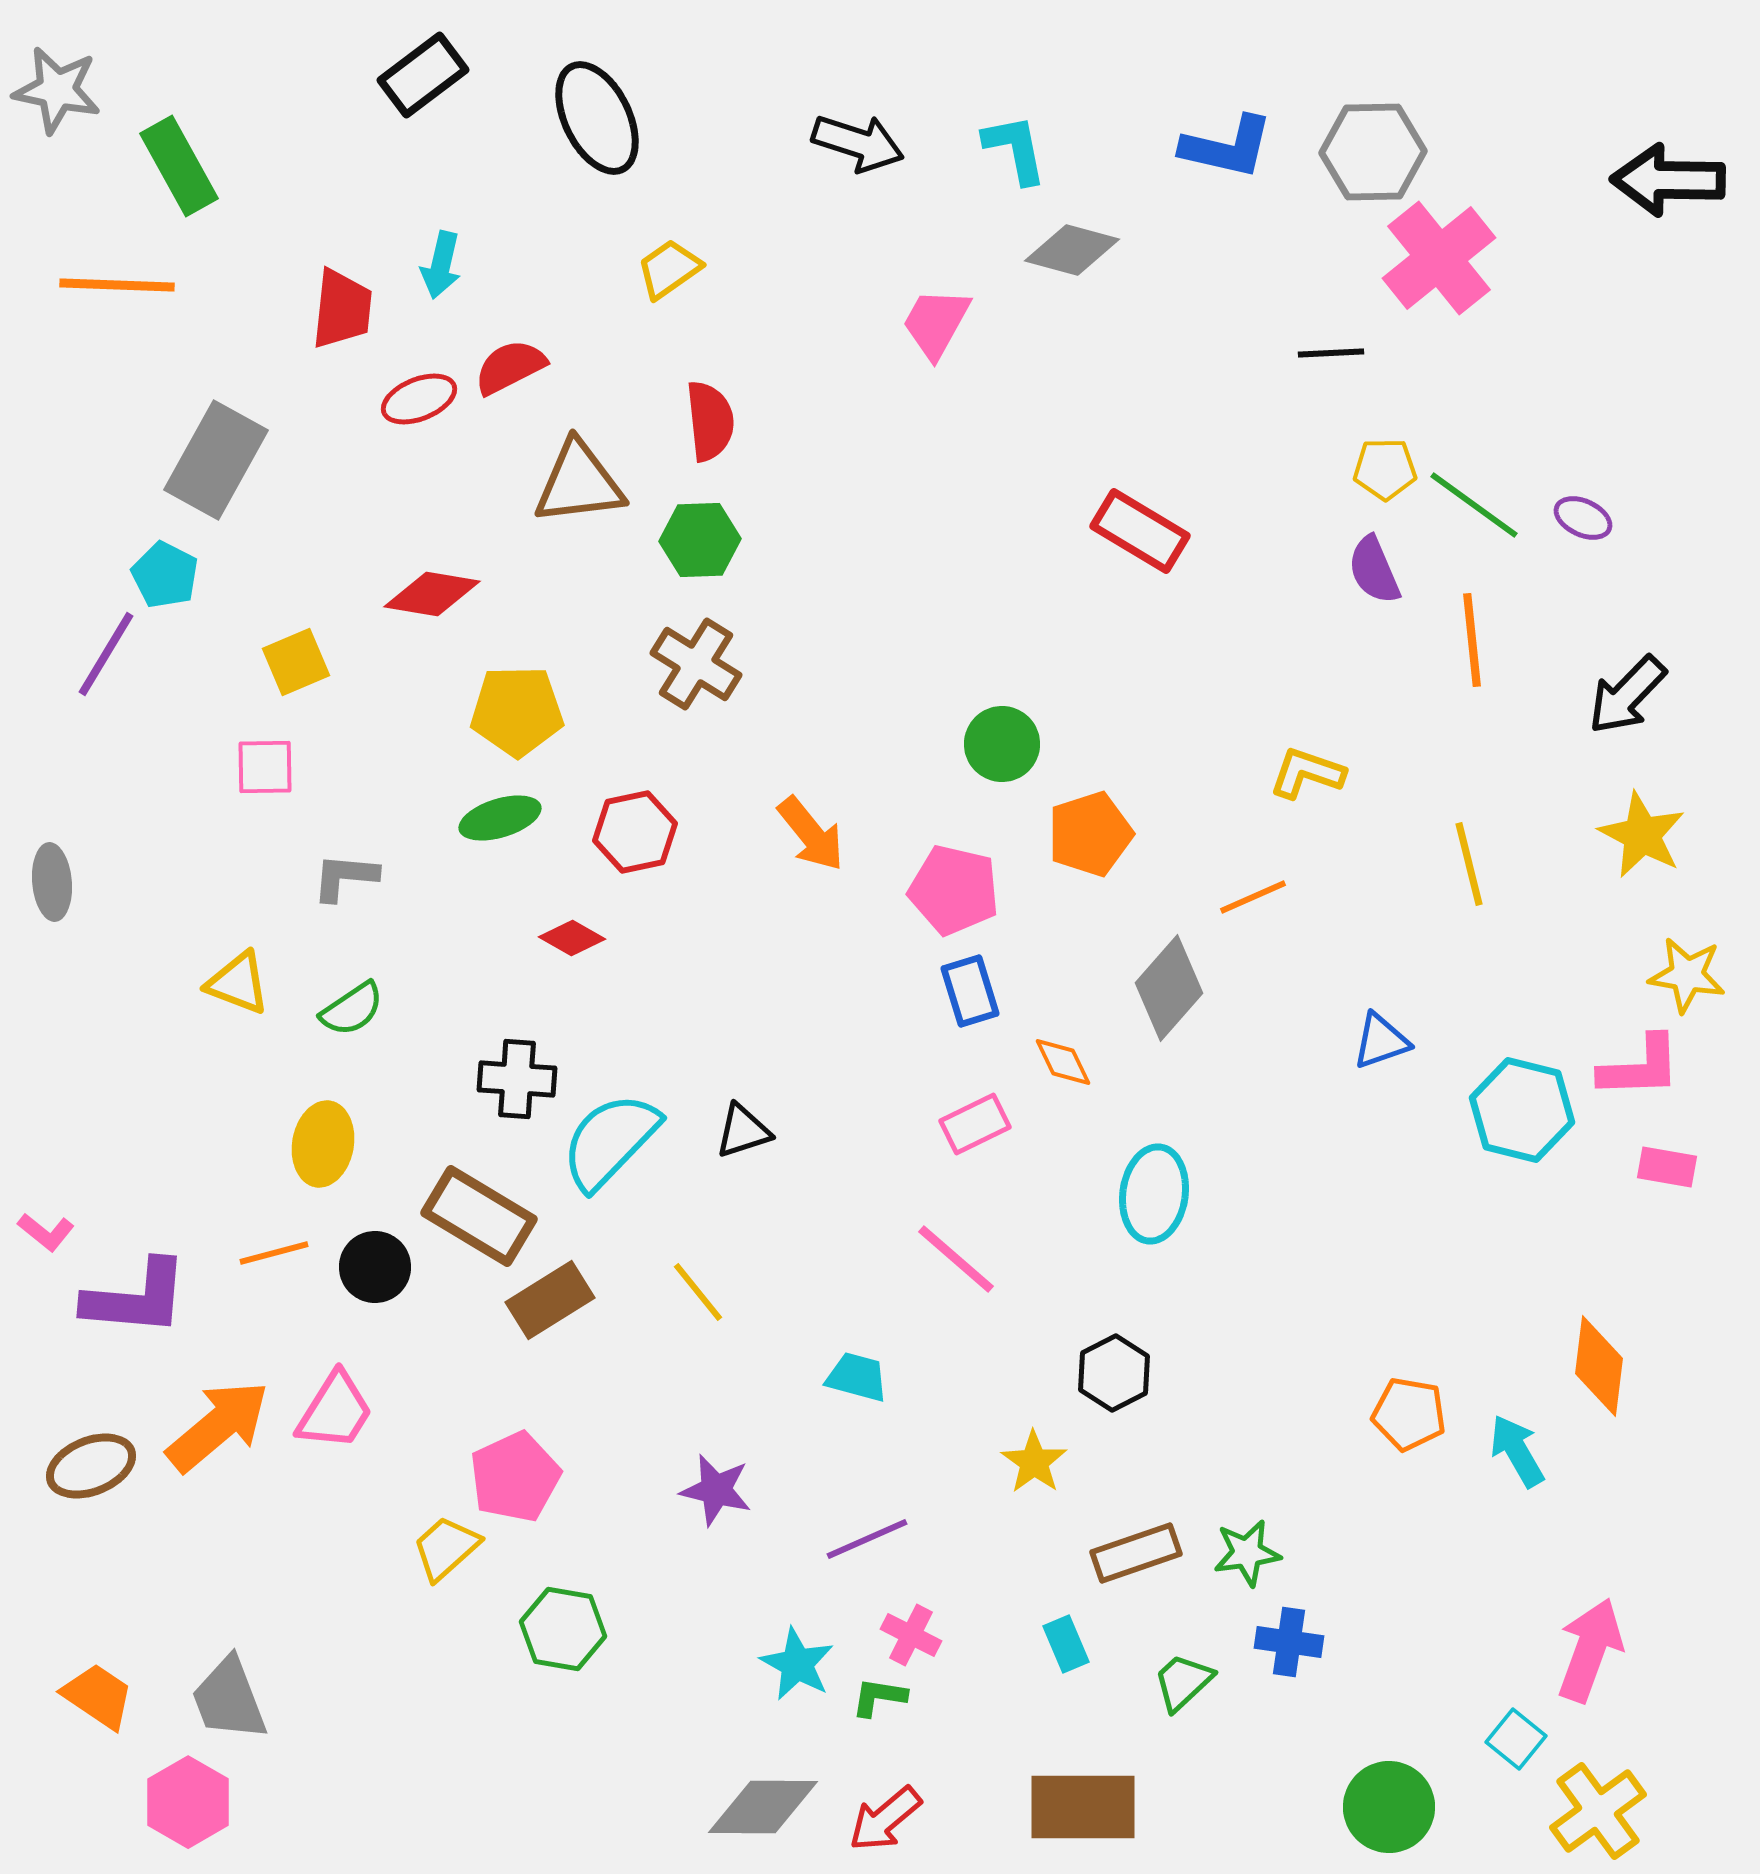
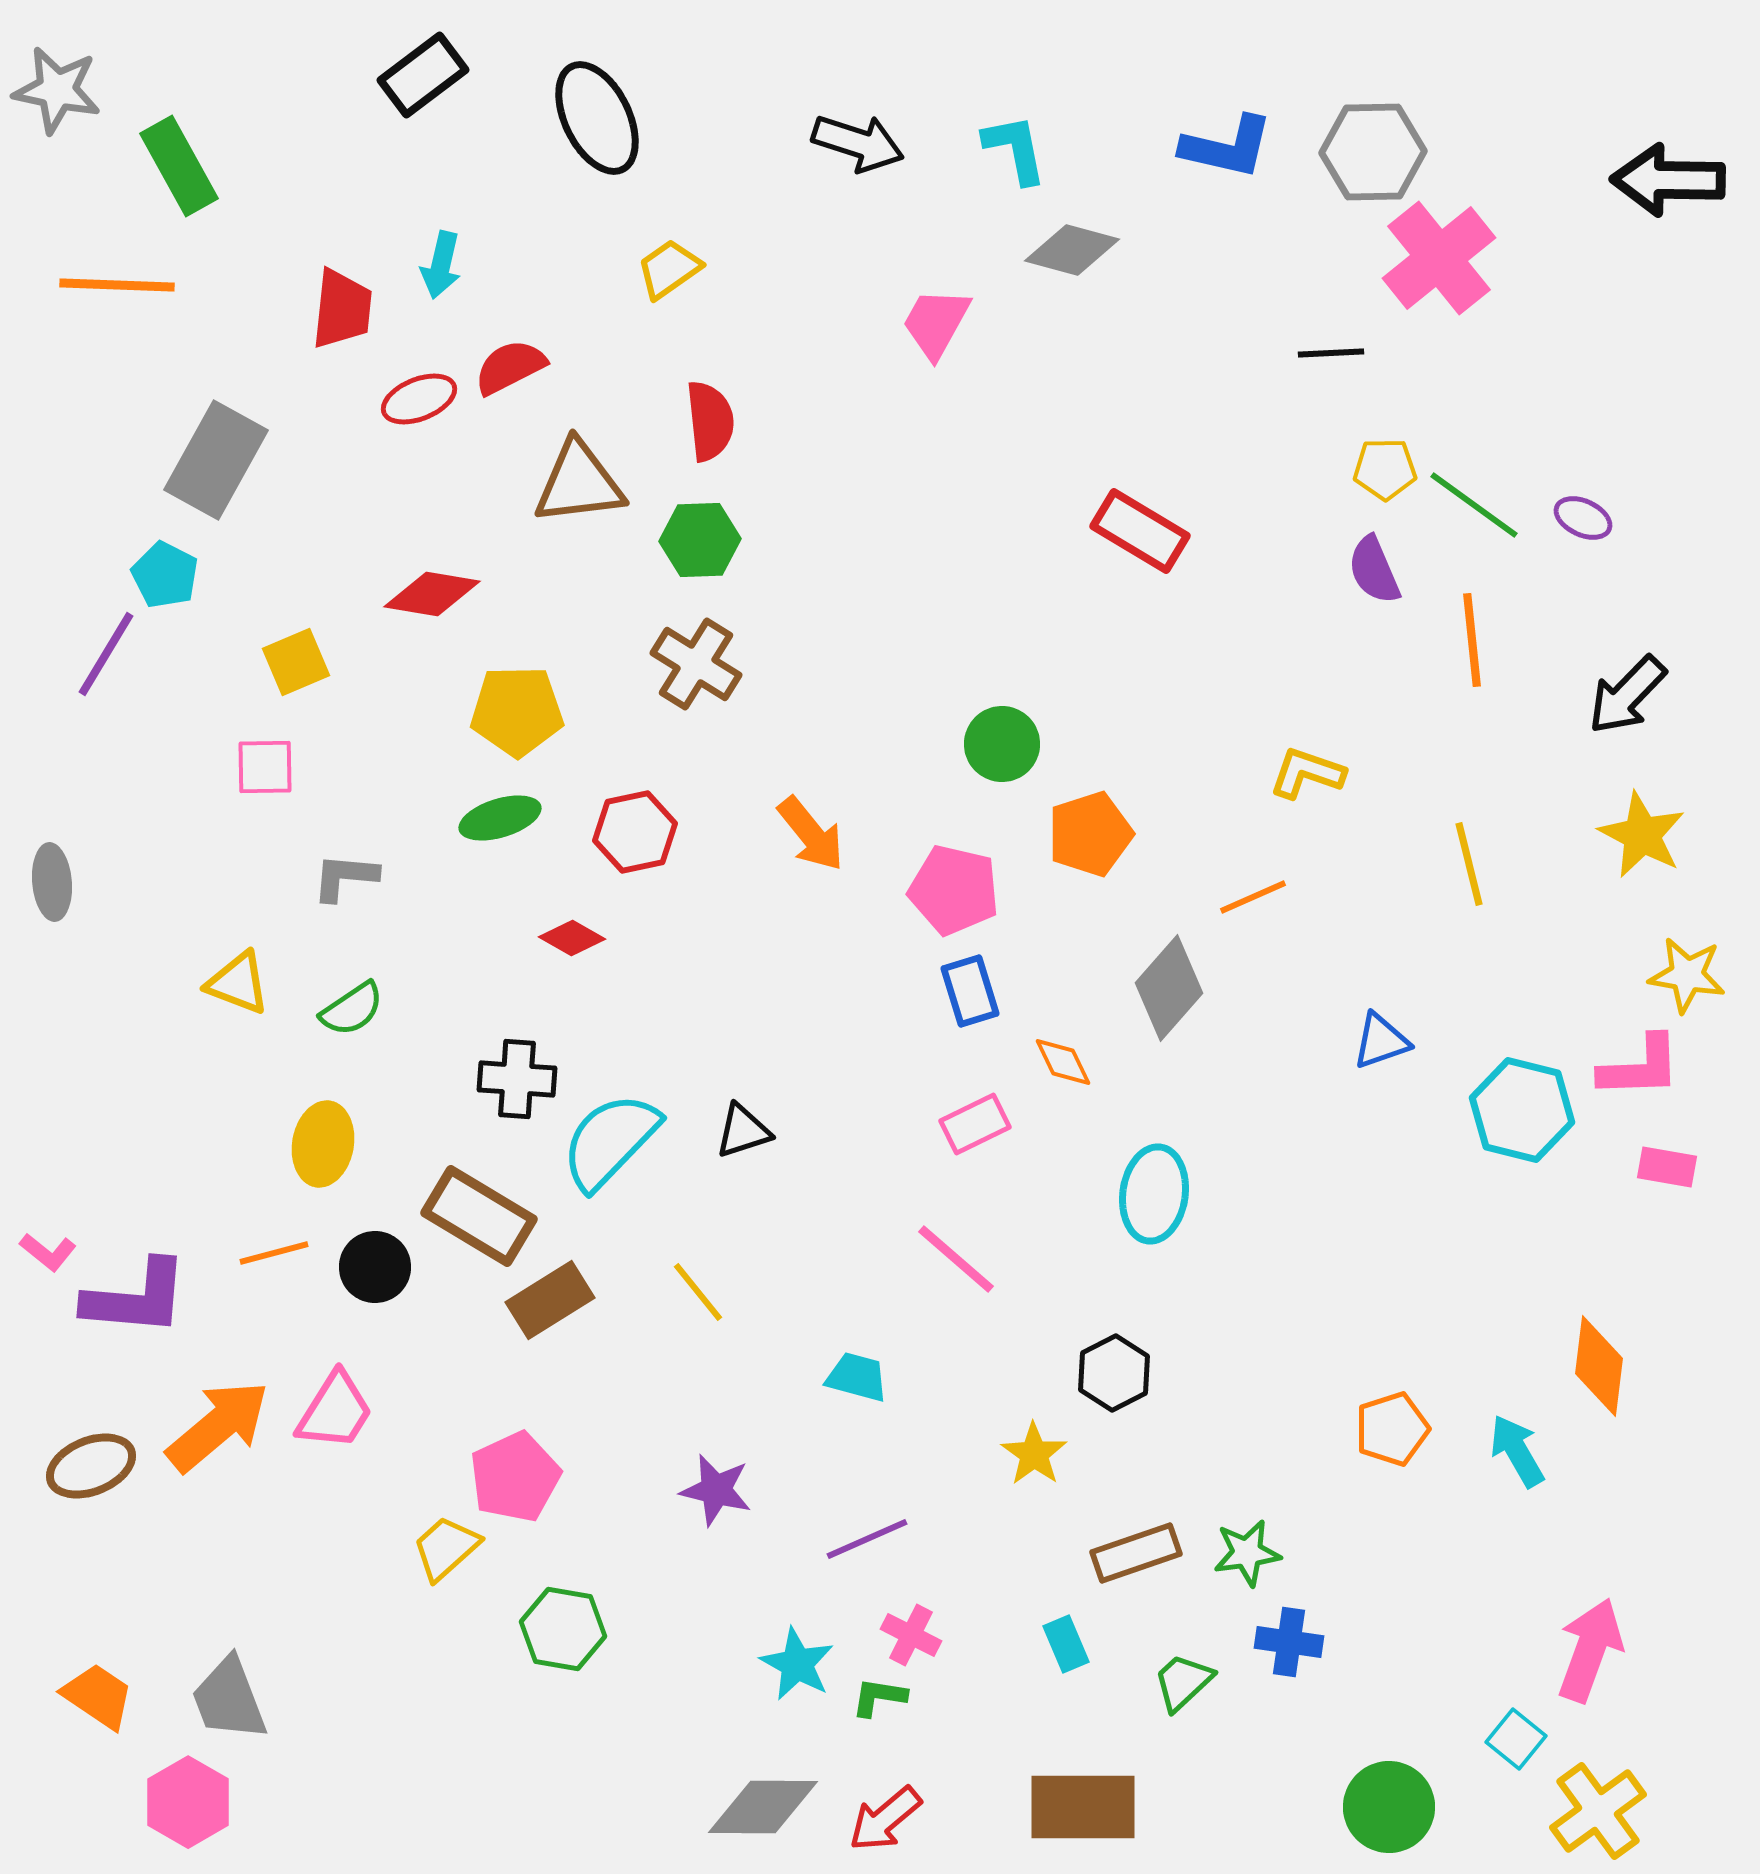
pink L-shape at (46, 1232): moved 2 px right, 20 px down
orange pentagon at (1409, 1414): moved 17 px left, 15 px down; rotated 28 degrees counterclockwise
yellow star at (1034, 1462): moved 8 px up
